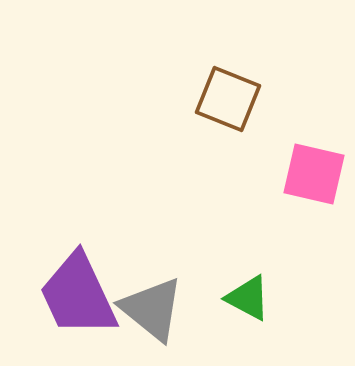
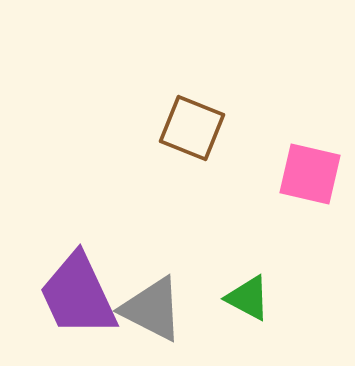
brown square: moved 36 px left, 29 px down
pink square: moved 4 px left
gray triangle: rotated 12 degrees counterclockwise
